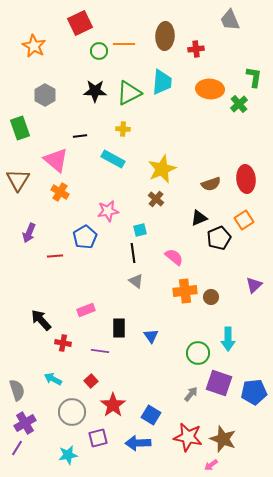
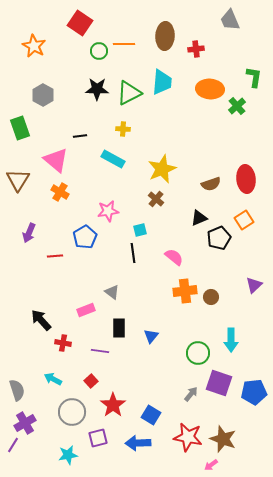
red square at (80, 23): rotated 30 degrees counterclockwise
black star at (95, 91): moved 2 px right, 2 px up
gray hexagon at (45, 95): moved 2 px left
green cross at (239, 104): moved 2 px left, 2 px down
gray triangle at (136, 281): moved 24 px left, 11 px down
blue triangle at (151, 336): rotated 14 degrees clockwise
cyan arrow at (228, 339): moved 3 px right, 1 px down
purple line at (17, 448): moved 4 px left, 3 px up
